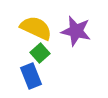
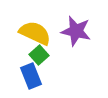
yellow semicircle: moved 1 px left, 5 px down
green square: moved 1 px left, 2 px down
